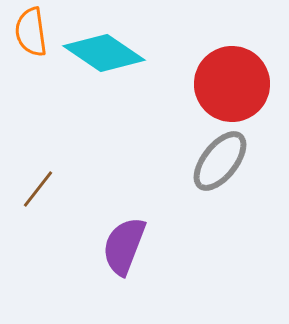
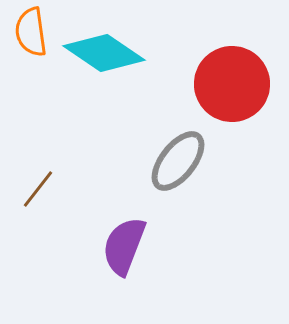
gray ellipse: moved 42 px left
